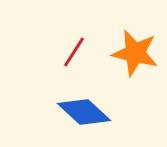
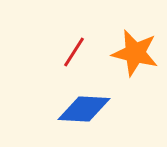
blue diamond: moved 3 px up; rotated 40 degrees counterclockwise
